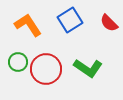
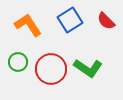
red semicircle: moved 3 px left, 2 px up
red circle: moved 5 px right
